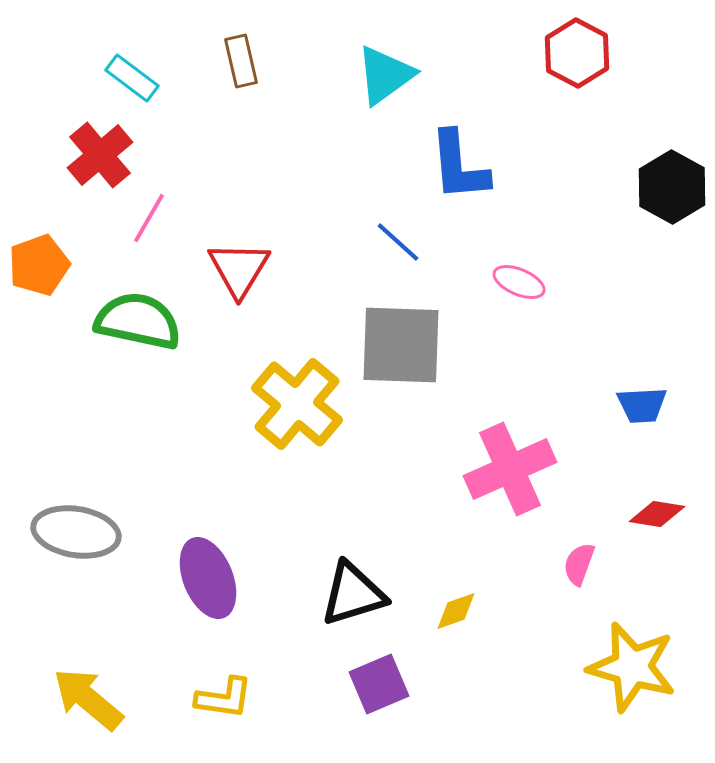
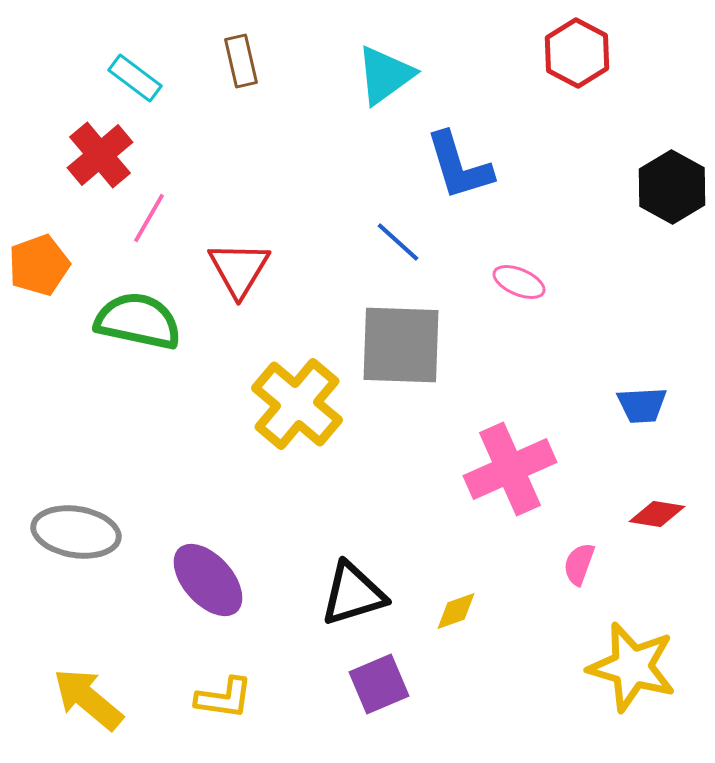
cyan rectangle: moved 3 px right
blue L-shape: rotated 12 degrees counterclockwise
purple ellipse: moved 2 px down; rotated 20 degrees counterclockwise
